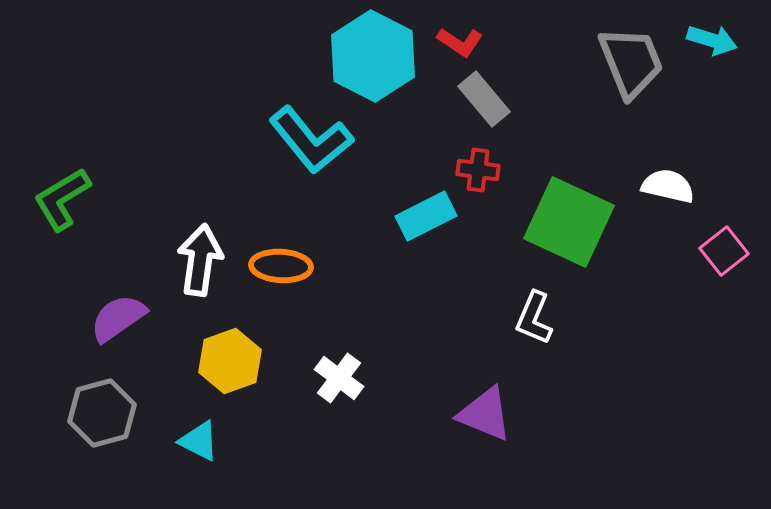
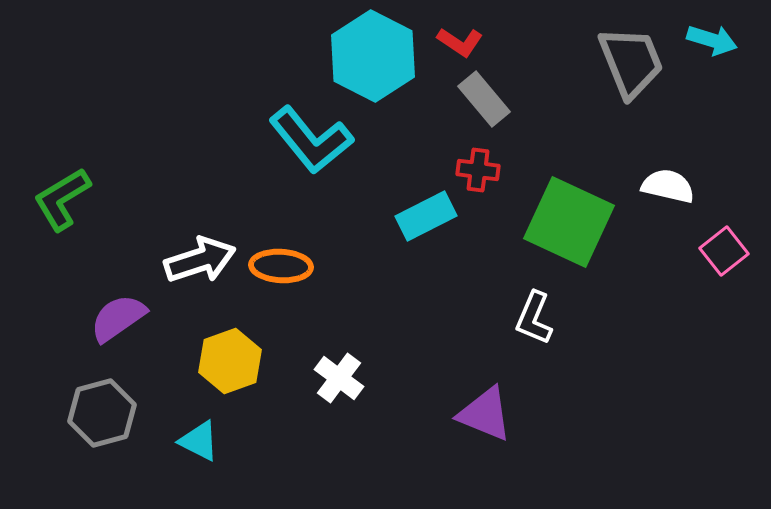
white arrow: rotated 64 degrees clockwise
